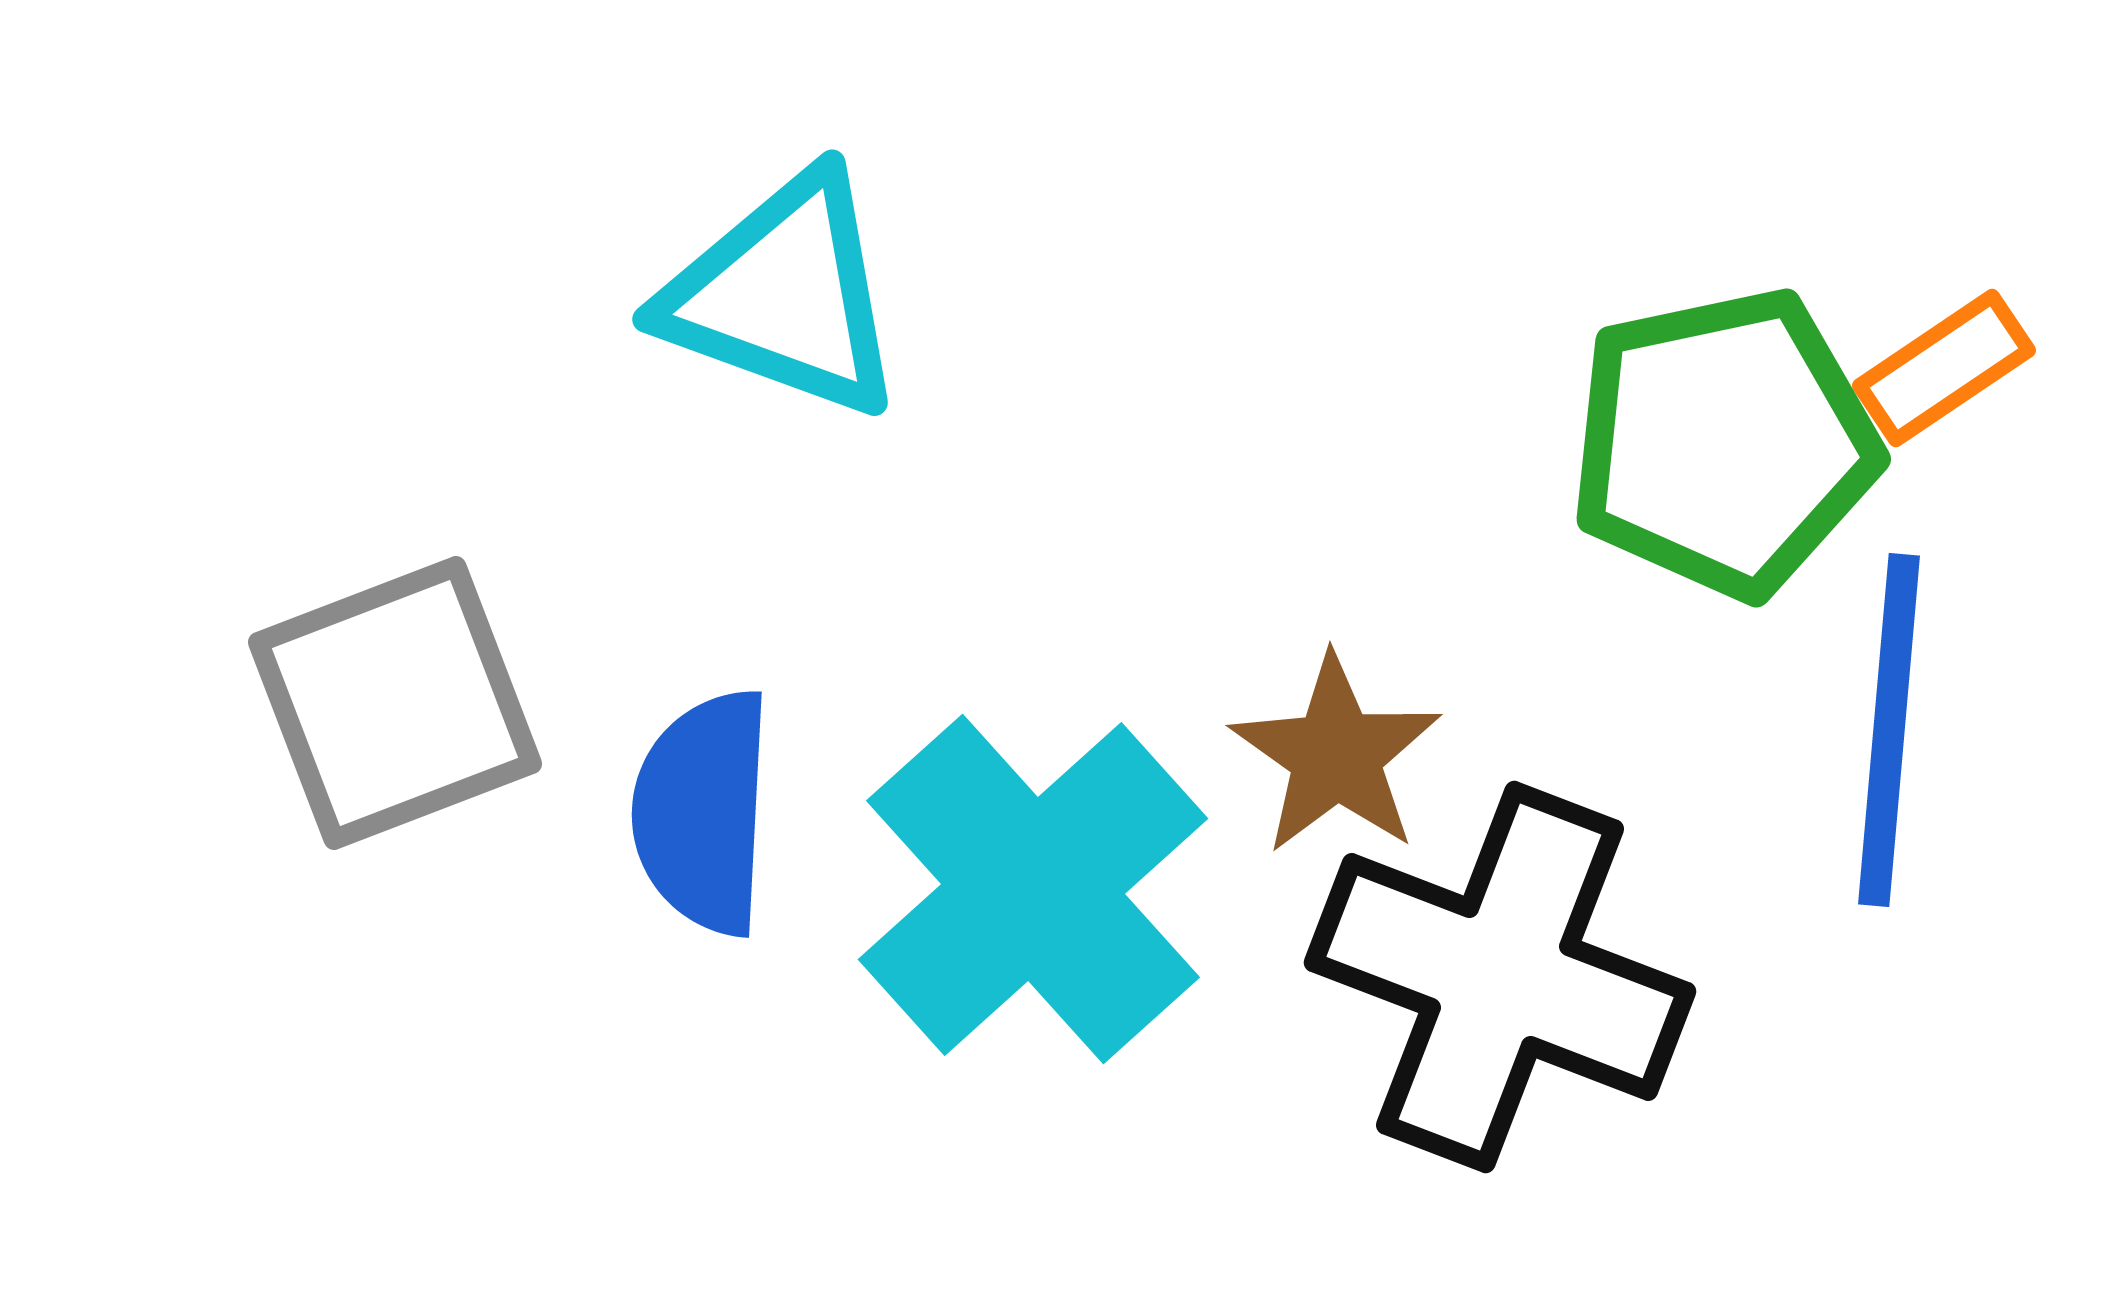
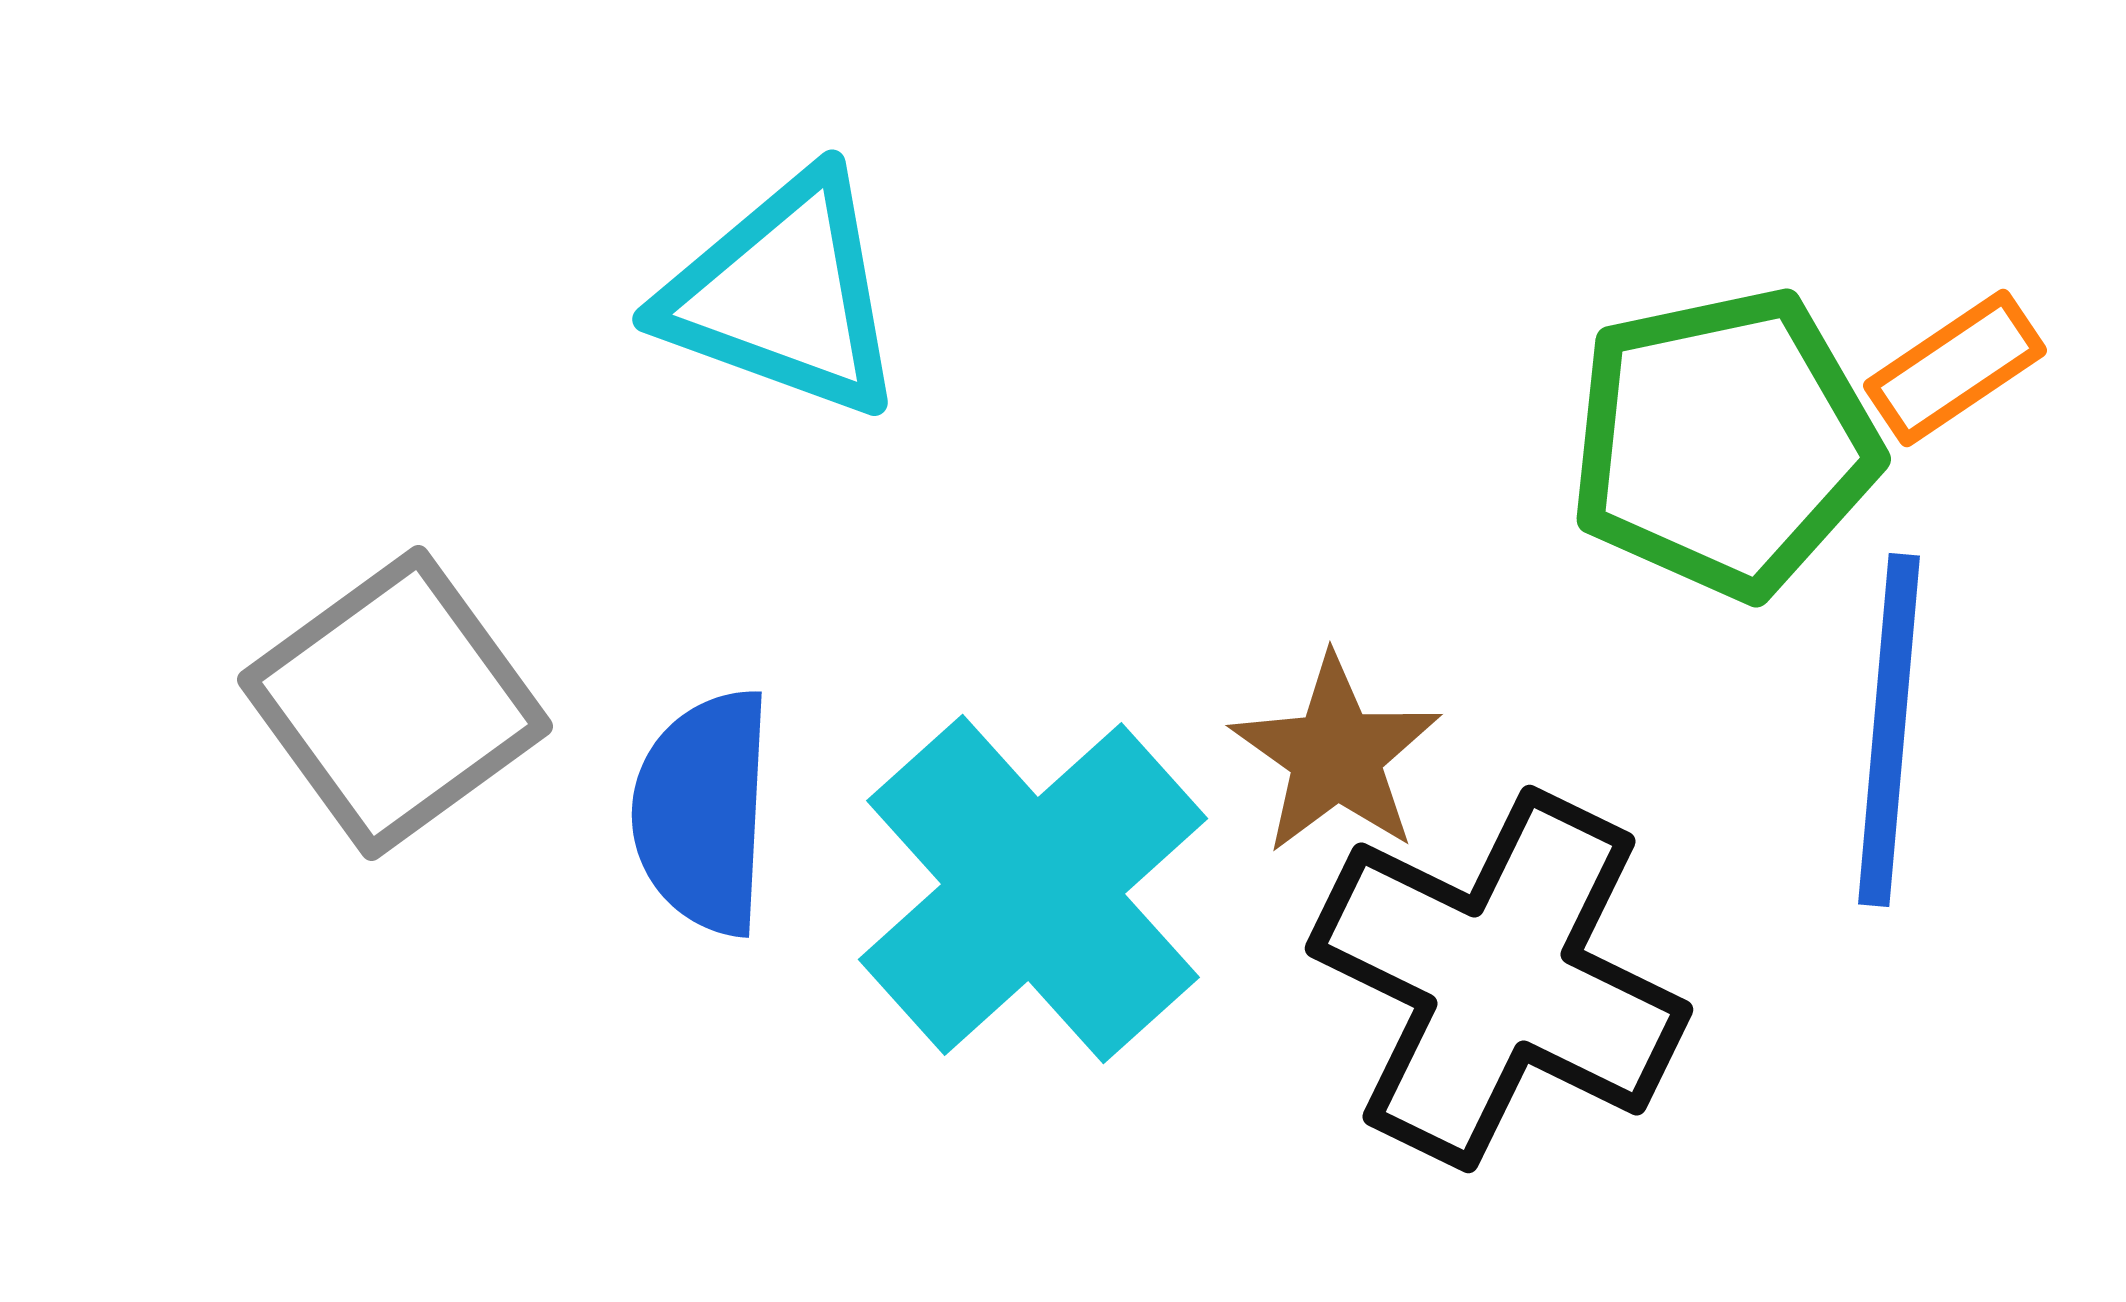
orange rectangle: moved 11 px right
gray square: rotated 15 degrees counterclockwise
black cross: moved 1 px left, 2 px down; rotated 5 degrees clockwise
